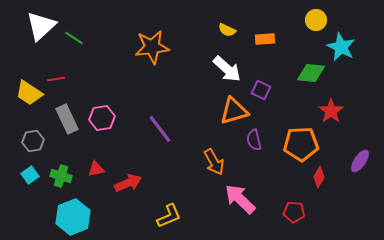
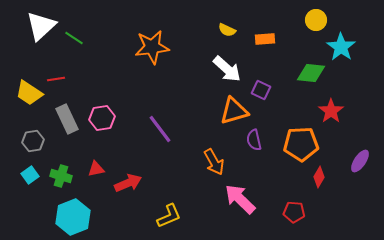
cyan star: rotated 8 degrees clockwise
